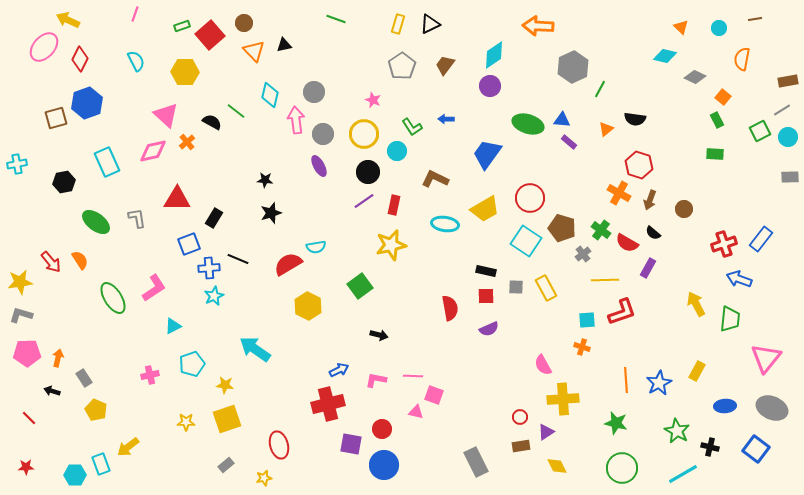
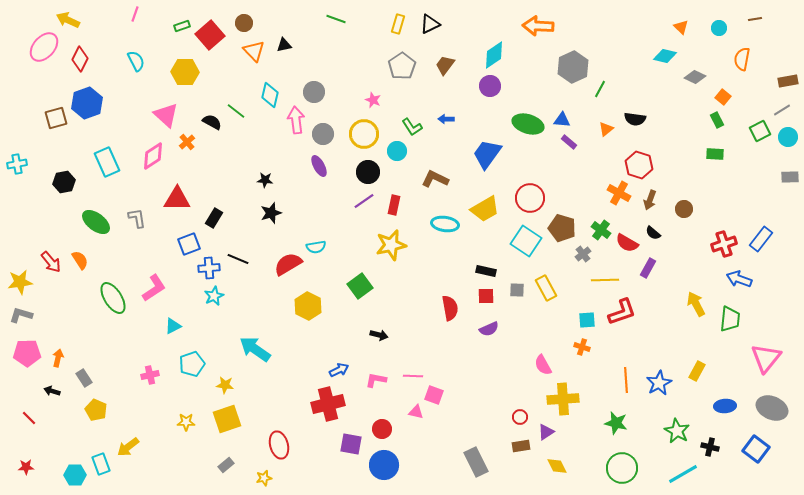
pink diamond at (153, 151): moved 5 px down; rotated 20 degrees counterclockwise
gray square at (516, 287): moved 1 px right, 3 px down
